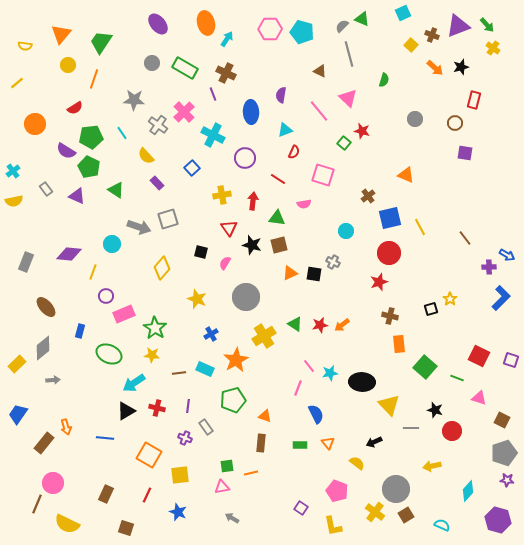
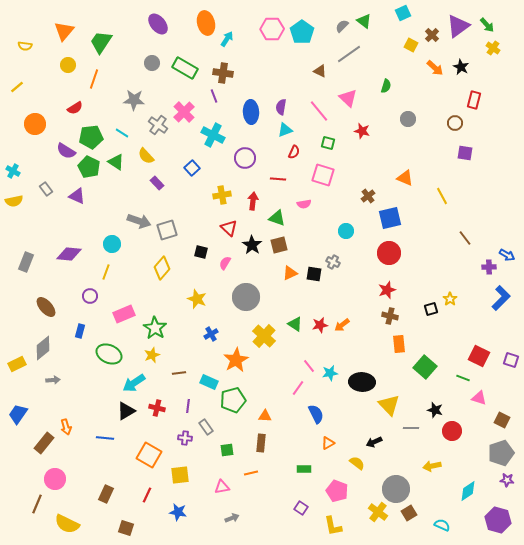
green triangle at (362, 19): moved 2 px right, 2 px down; rotated 14 degrees clockwise
purple triangle at (458, 26): rotated 15 degrees counterclockwise
pink hexagon at (270, 29): moved 2 px right
cyan pentagon at (302, 32): rotated 20 degrees clockwise
orange triangle at (61, 34): moved 3 px right, 3 px up
brown cross at (432, 35): rotated 24 degrees clockwise
yellow square at (411, 45): rotated 16 degrees counterclockwise
gray line at (349, 54): rotated 70 degrees clockwise
black star at (461, 67): rotated 28 degrees counterclockwise
brown cross at (226, 73): moved 3 px left; rotated 18 degrees counterclockwise
green semicircle at (384, 80): moved 2 px right, 6 px down
yellow line at (17, 83): moved 4 px down
purple line at (213, 94): moved 1 px right, 2 px down
purple semicircle at (281, 95): moved 12 px down
gray circle at (415, 119): moved 7 px left
cyan line at (122, 133): rotated 24 degrees counterclockwise
green square at (344, 143): moved 16 px left; rotated 24 degrees counterclockwise
cyan cross at (13, 171): rotated 24 degrees counterclockwise
orange triangle at (406, 175): moved 1 px left, 3 px down
red line at (278, 179): rotated 28 degrees counterclockwise
green triangle at (116, 190): moved 28 px up
green triangle at (277, 218): rotated 12 degrees clockwise
gray square at (168, 219): moved 1 px left, 11 px down
gray arrow at (139, 227): moved 6 px up
yellow line at (420, 227): moved 22 px right, 31 px up
red triangle at (229, 228): rotated 12 degrees counterclockwise
black star at (252, 245): rotated 18 degrees clockwise
yellow line at (93, 272): moved 13 px right
red star at (379, 282): moved 8 px right, 8 px down
purple circle at (106, 296): moved 16 px left
yellow cross at (264, 336): rotated 15 degrees counterclockwise
yellow star at (152, 355): rotated 28 degrees counterclockwise
yellow rectangle at (17, 364): rotated 18 degrees clockwise
cyan rectangle at (205, 369): moved 4 px right, 13 px down
green line at (457, 378): moved 6 px right
pink line at (298, 388): rotated 14 degrees clockwise
orange triangle at (265, 416): rotated 16 degrees counterclockwise
purple cross at (185, 438): rotated 16 degrees counterclockwise
orange triangle at (328, 443): rotated 40 degrees clockwise
green rectangle at (300, 445): moved 4 px right, 24 px down
gray pentagon at (504, 453): moved 3 px left
green square at (227, 466): moved 16 px up
pink circle at (53, 483): moved 2 px right, 4 px up
cyan diamond at (468, 491): rotated 15 degrees clockwise
blue star at (178, 512): rotated 12 degrees counterclockwise
yellow cross at (375, 512): moved 3 px right
brown square at (406, 515): moved 3 px right, 2 px up
gray arrow at (232, 518): rotated 128 degrees clockwise
